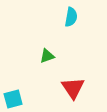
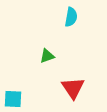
cyan square: rotated 18 degrees clockwise
